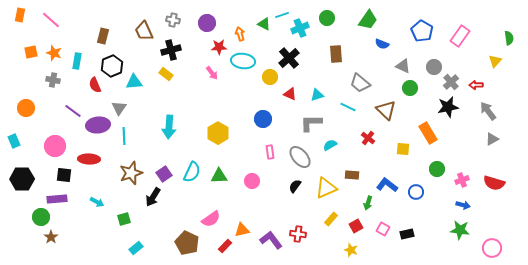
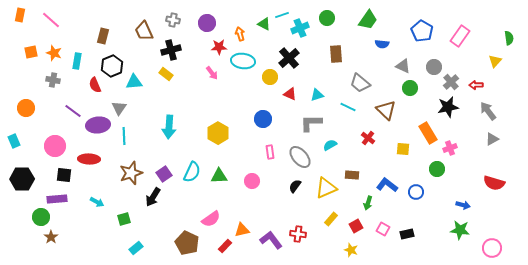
blue semicircle at (382, 44): rotated 16 degrees counterclockwise
pink cross at (462, 180): moved 12 px left, 32 px up
